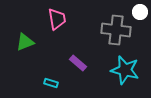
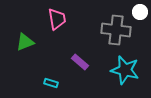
purple rectangle: moved 2 px right, 1 px up
